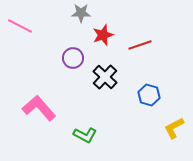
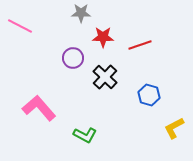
red star: moved 2 px down; rotated 20 degrees clockwise
